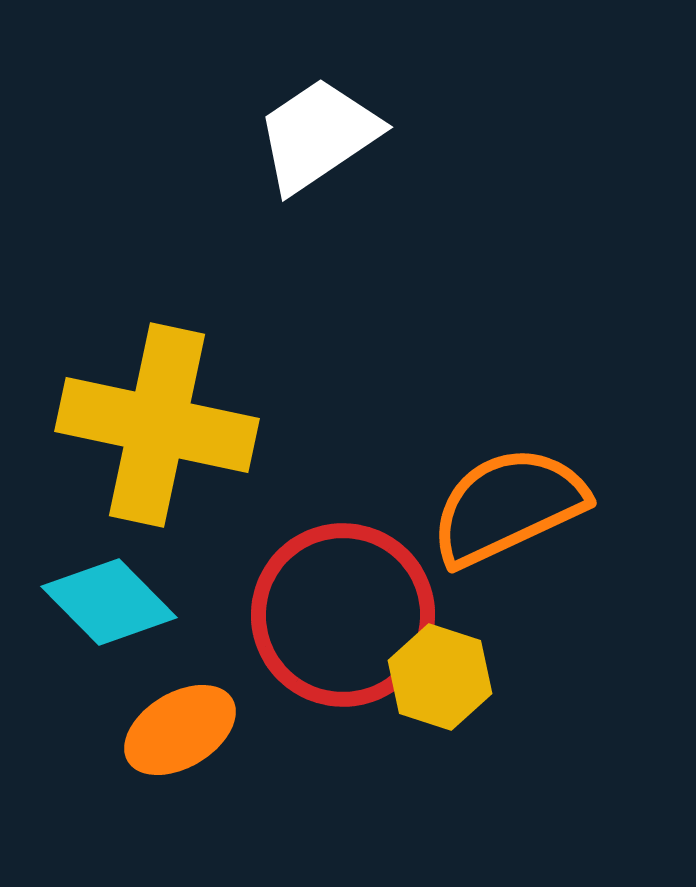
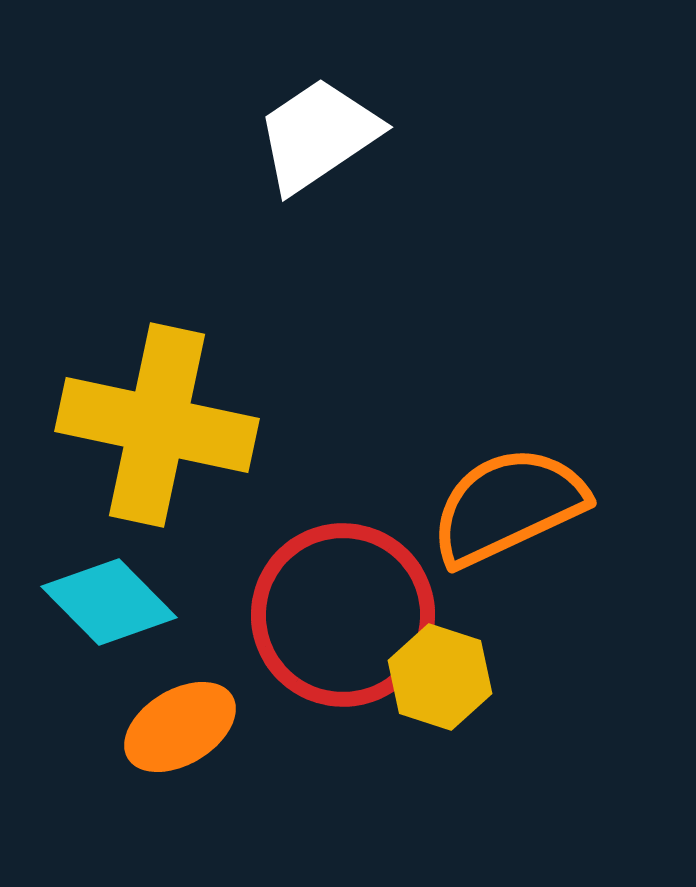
orange ellipse: moved 3 px up
